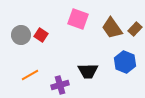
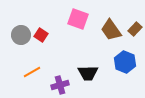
brown trapezoid: moved 1 px left, 2 px down
black trapezoid: moved 2 px down
orange line: moved 2 px right, 3 px up
